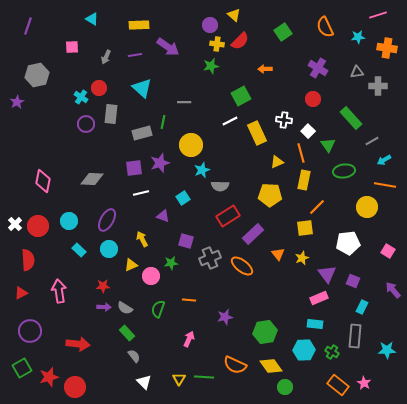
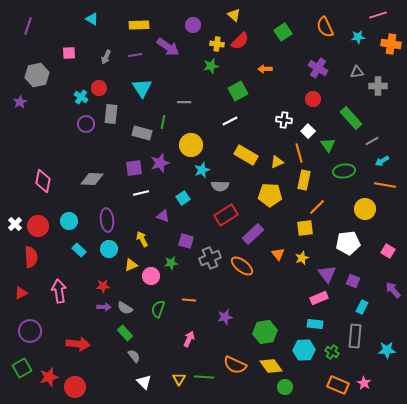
purple circle at (210, 25): moved 17 px left
pink square at (72, 47): moved 3 px left, 6 px down
orange cross at (387, 48): moved 4 px right, 4 px up
cyan triangle at (142, 88): rotated 15 degrees clockwise
green square at (241, 96): moved 3 px left, 5 px up
purple star at (17, 102): moved 3 px right
gray rectangle at (142, 133): rotated 30 degrees clockwise
yellow rectangle at (257, 133): moved 11 px left, 22 px down; rotated 35 degrees counterclockwise
orange line at (301, 153): moved 2 px left
cyan arrow at (384, 160): moved 2 px left, 1 px down
yellow circle at (367, 207): moved 2 px left, 2 px down
red rectangle at (228, 216): moved 2 px left, 1 px up
purple ellipse at (107, 220): rotated 35 degrees counterclockwise
red semicircle at (28, 260): moved 3 px right, 3 px up
green rectangle at (127, 333): moved 2 px left
orange rectangle at (338, 385): rotated 15 degrees counterclockwise
